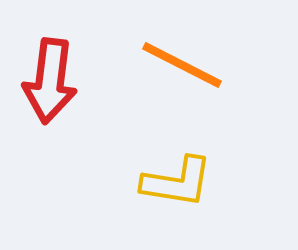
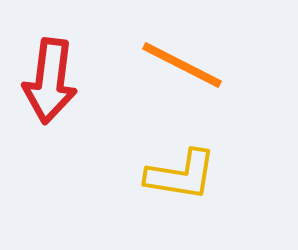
yellow L-shape: moved 4 px right, 7 px up
